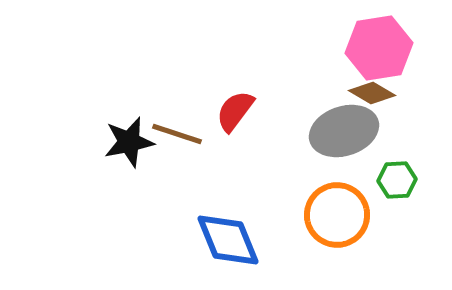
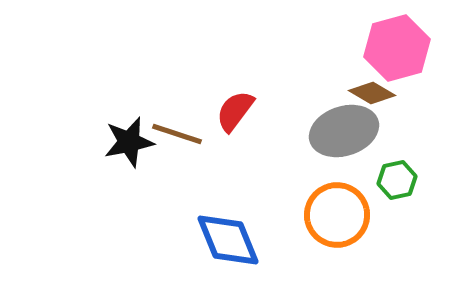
pink hexagon: moved 18 px right; rotated 6 degrees counterclockwise
green hexagon: rotated 9 degrees counterclockwise
